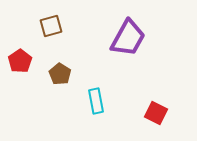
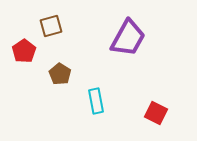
red pentagon: moved 4 px right, 10 px up
